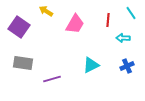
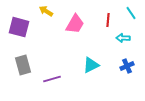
purple square: rotated 20 degrees counterclockwise
gray rectangle: moved 2 px down; rotated 66 degrees clockwise
